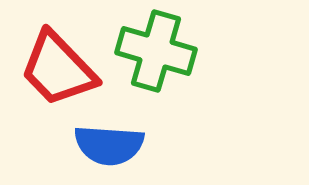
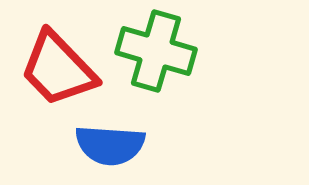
blue semicircle: moved 1 px right
